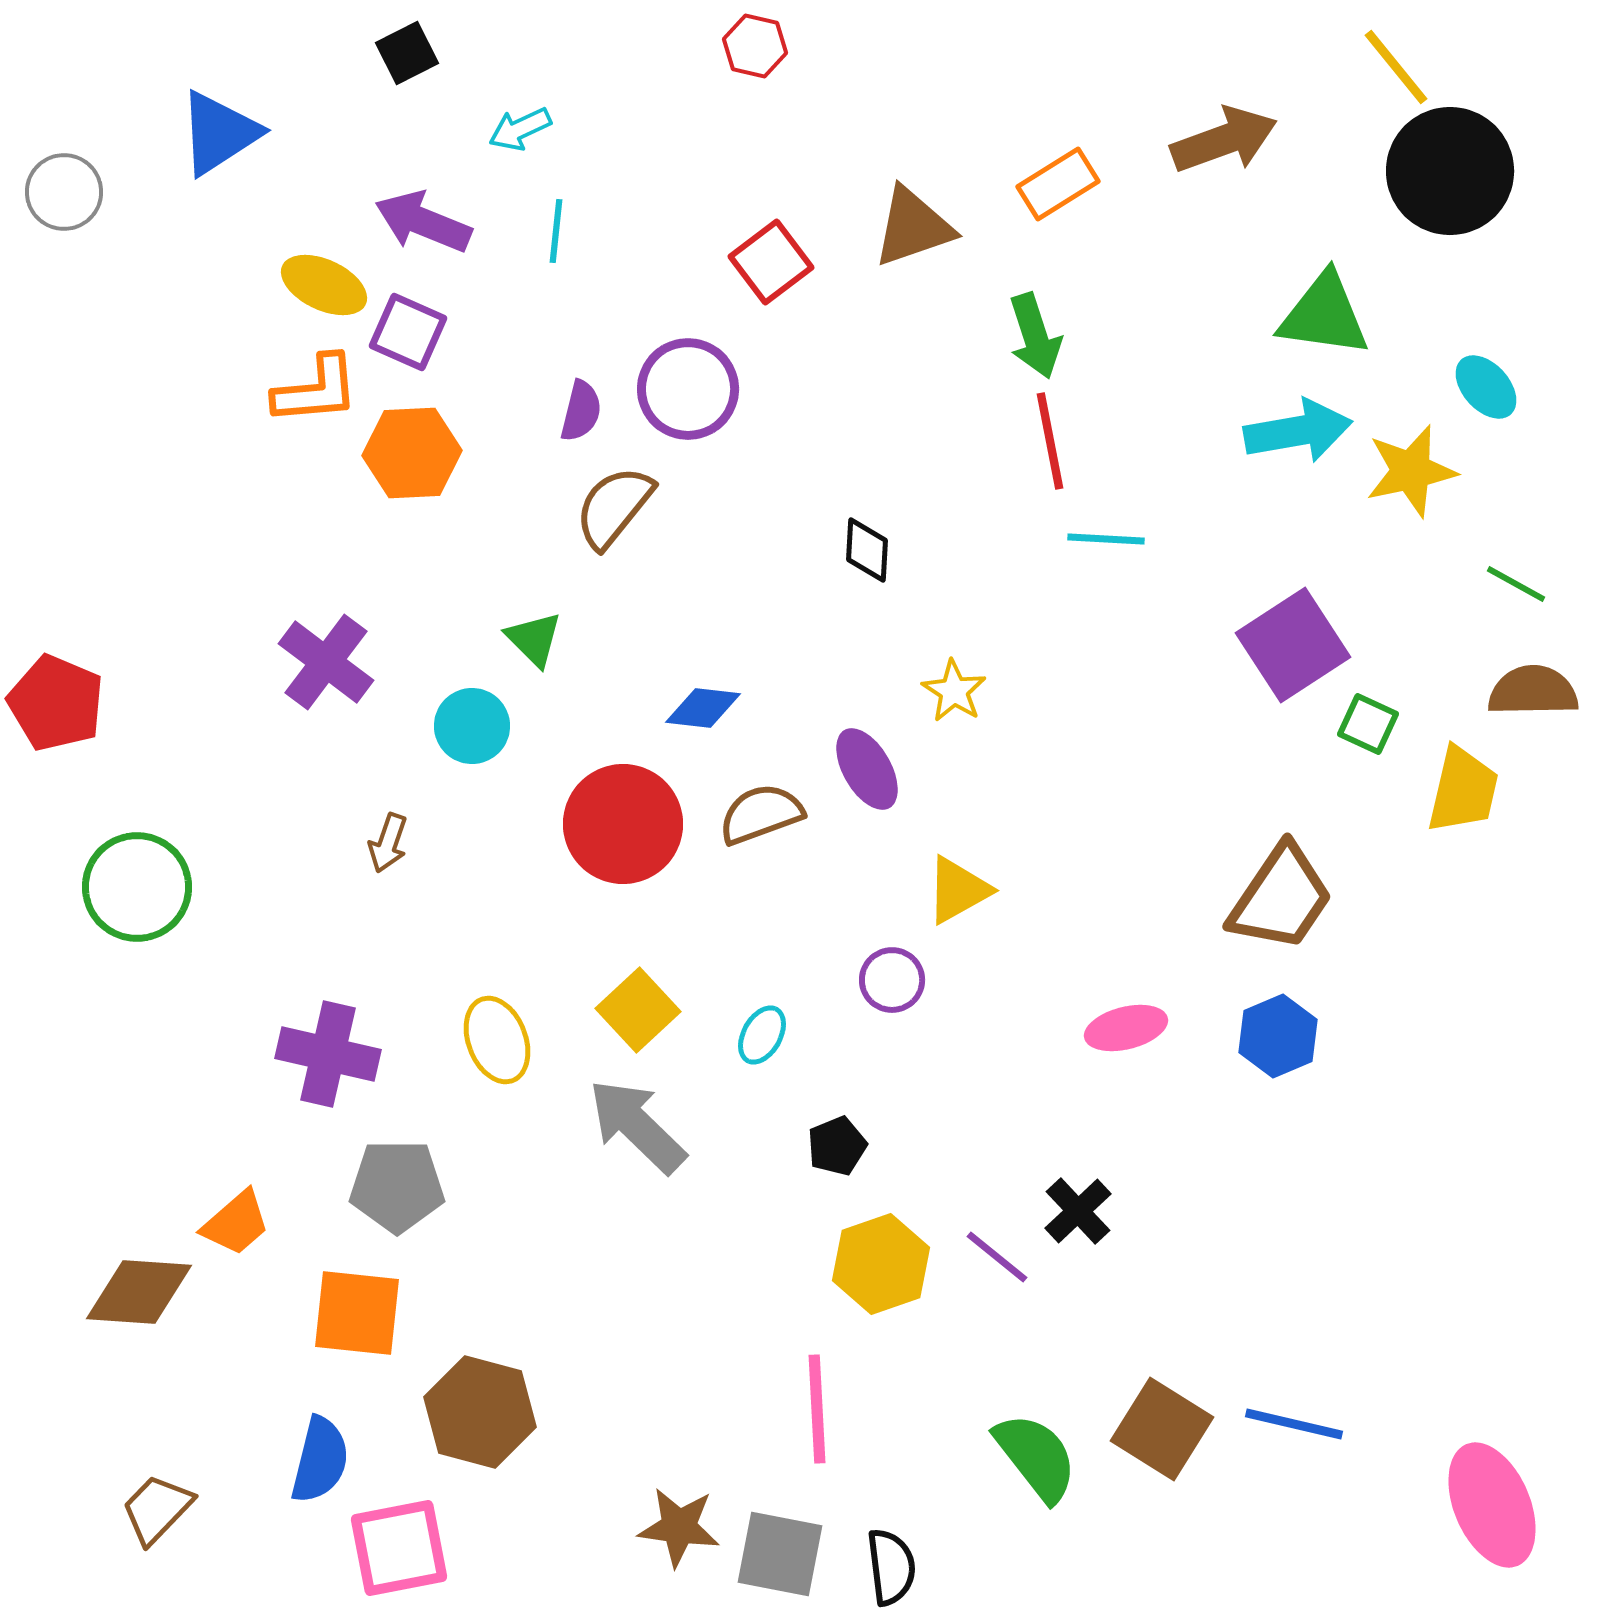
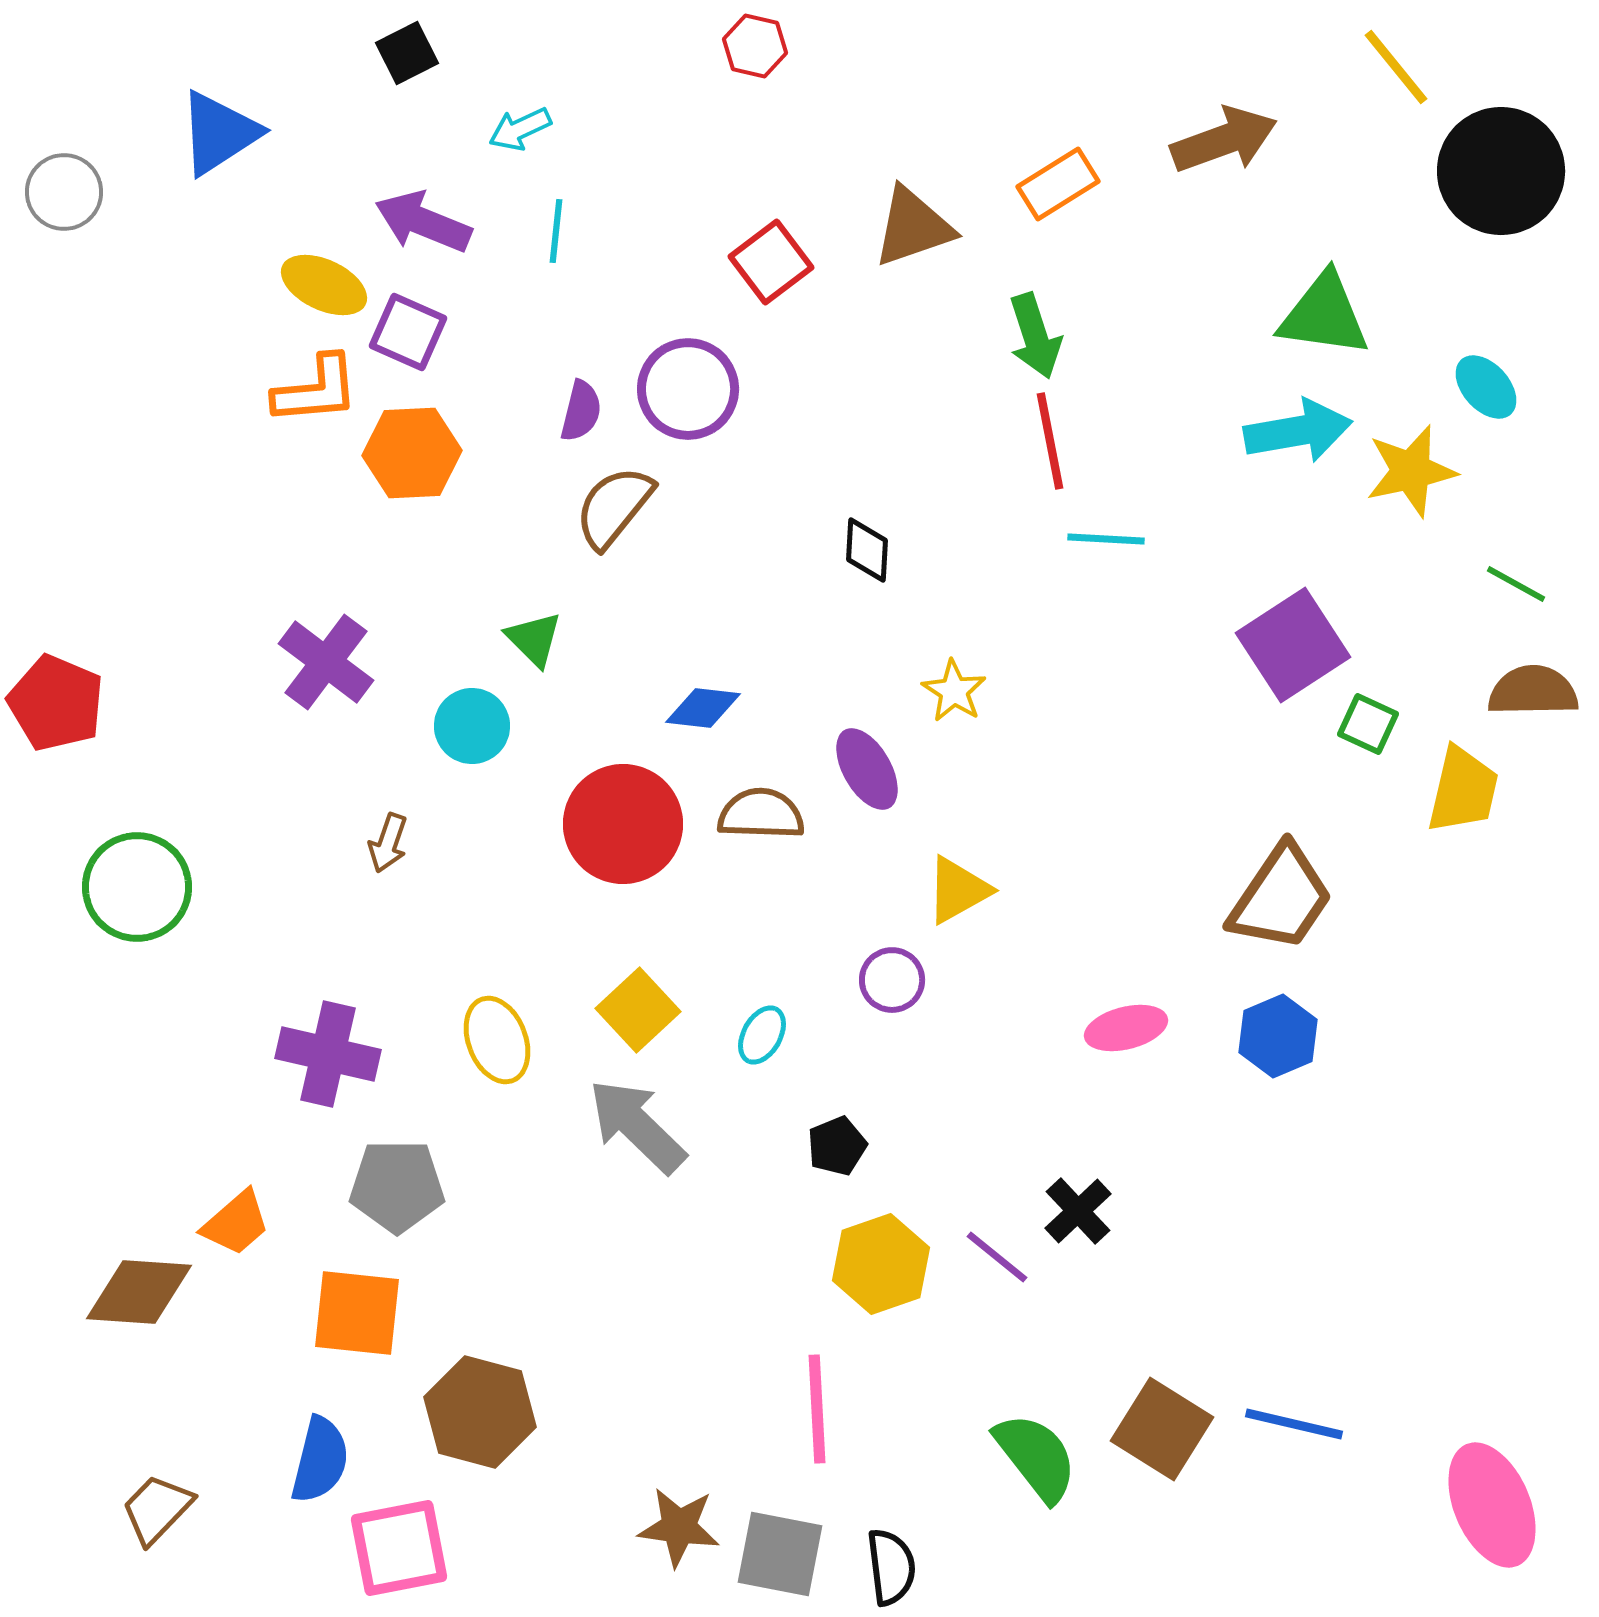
black circle at (1450, 171): moved 51 px right
brown semicircle at (761, 814): rotated 22 degrees clockwise
